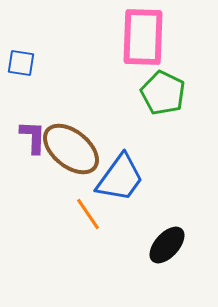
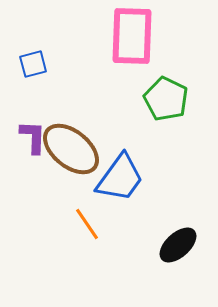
pink rectangle: moved 11 px left, 1 px up
blue square: moved 12 px right, 1 px down; rotated 24 degrees counterclockwise
green pentagon: moved 3 px right, 6 px down
orange line: moved 1 px left, 10 px down
black ellipse: moved 11 px right; rotated 6 degrees clockwise
